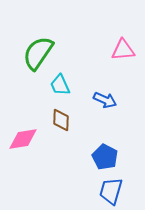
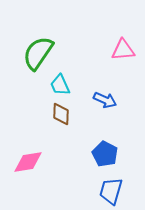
brown diamond: moved 6 px up
pink diamond: moved 5 px right, 23 px down
blue pentagon: moved 3 px up
